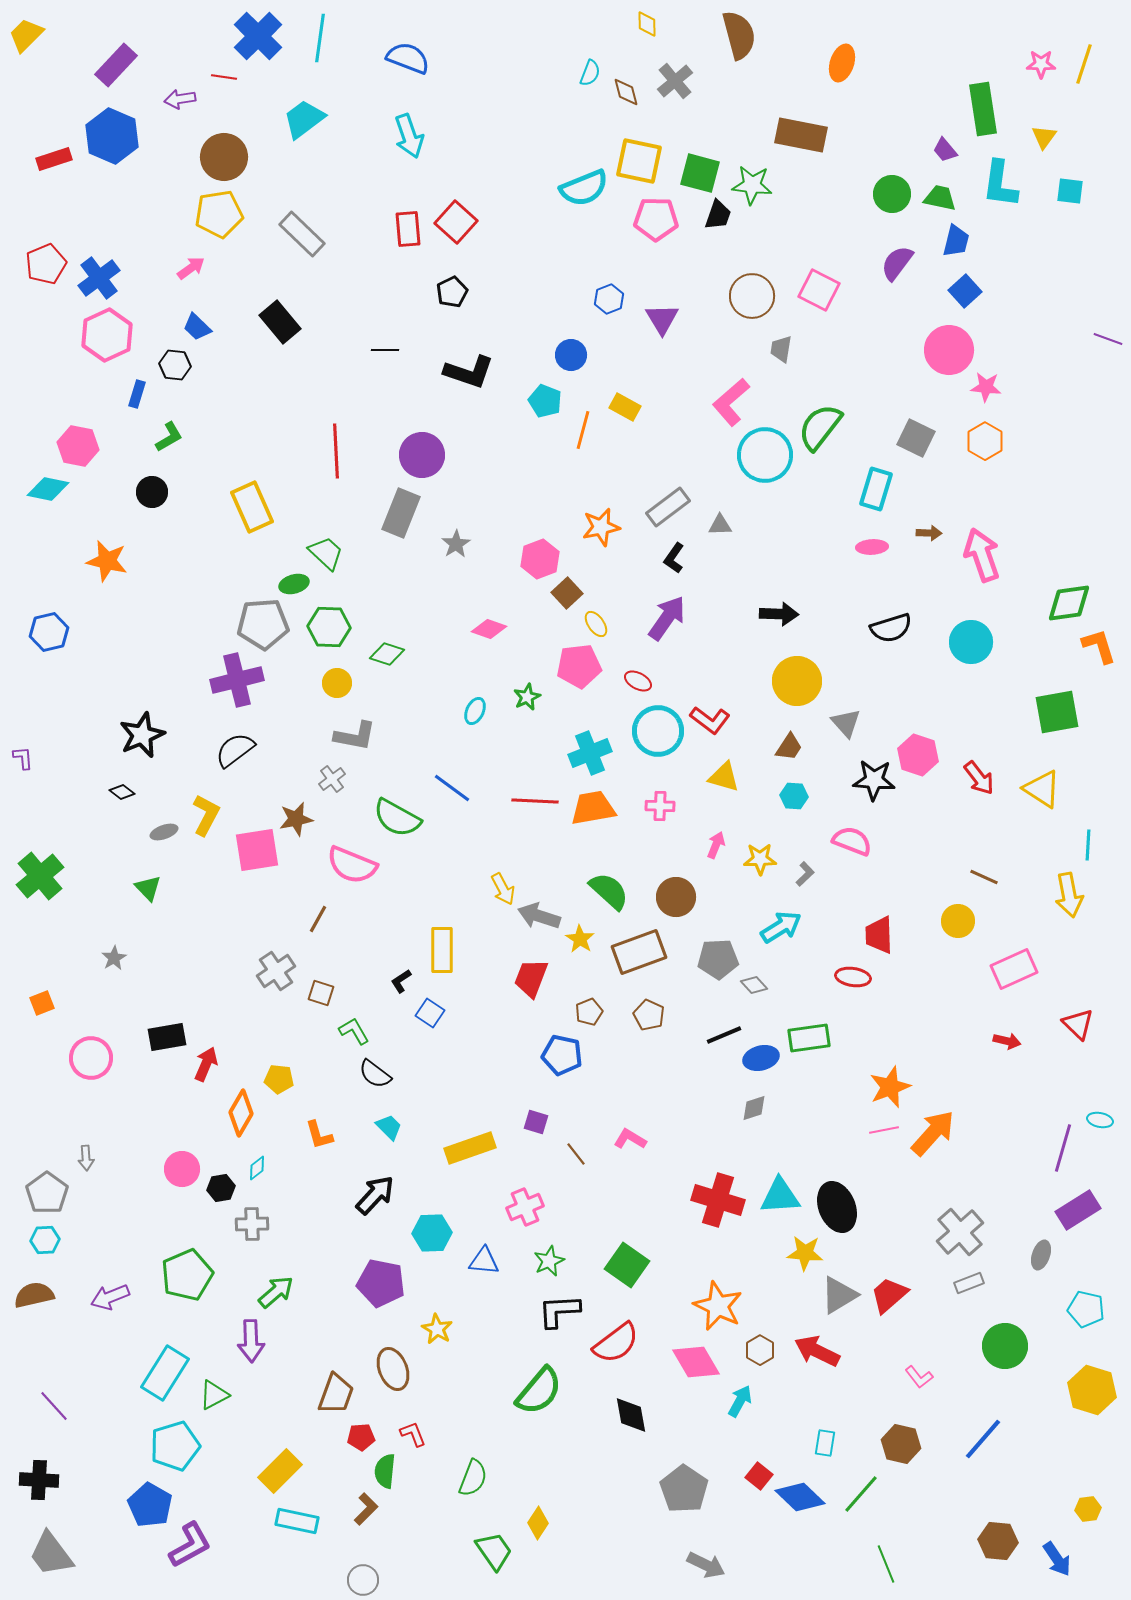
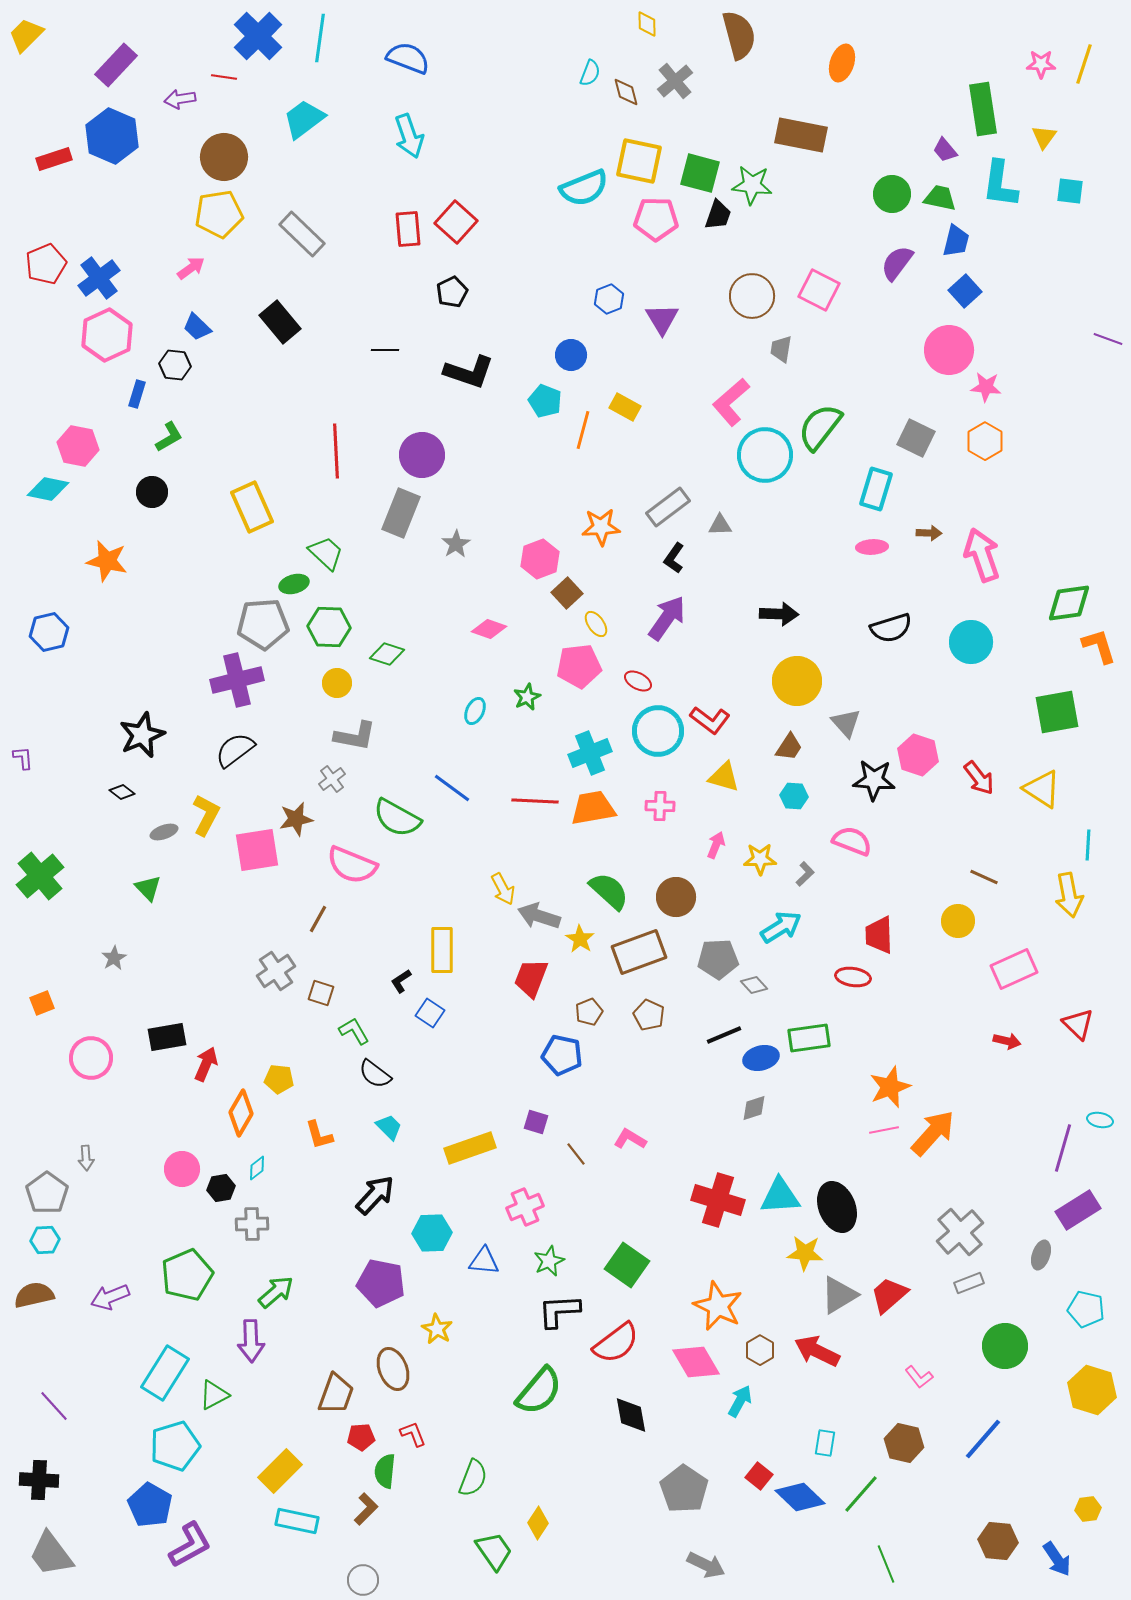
orange star at (601, 527): rotated 9 degrees clockwise
brown hexagon at (901, 1444): moved 3 px right, 1 px up
